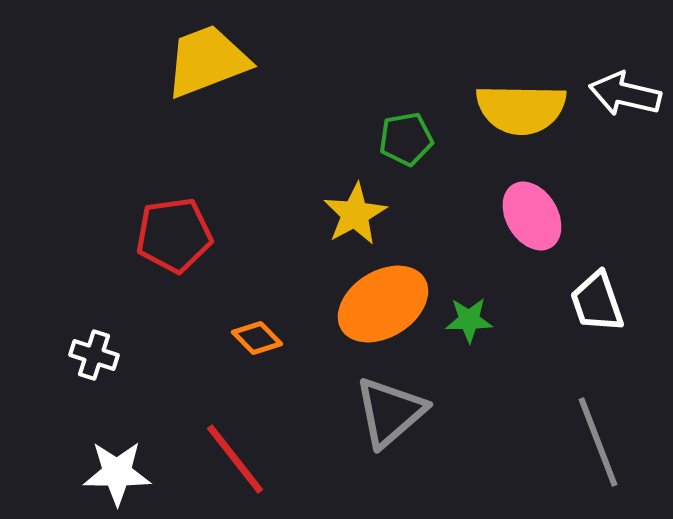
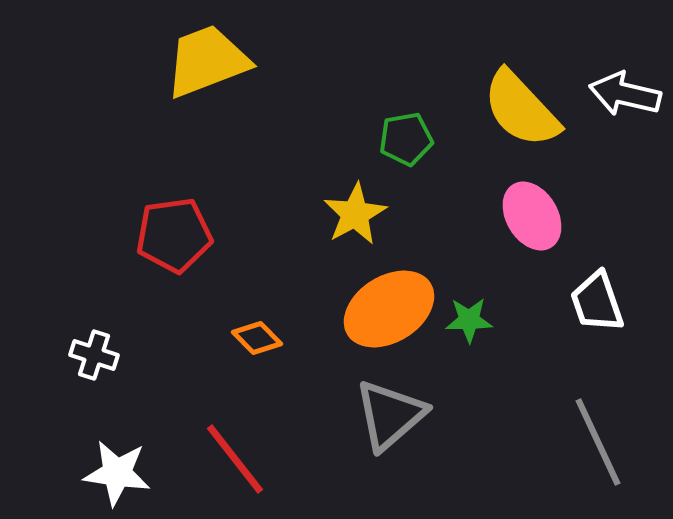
yellow semicircle: rotated 46 degrees clockwise
orange ellipse: moved 6 px right, 5 px down
gray triangle: moved 3 px down
gray line: rotated 4 degrees counterclockwise
white star: rotated 8 degrees clockwise
